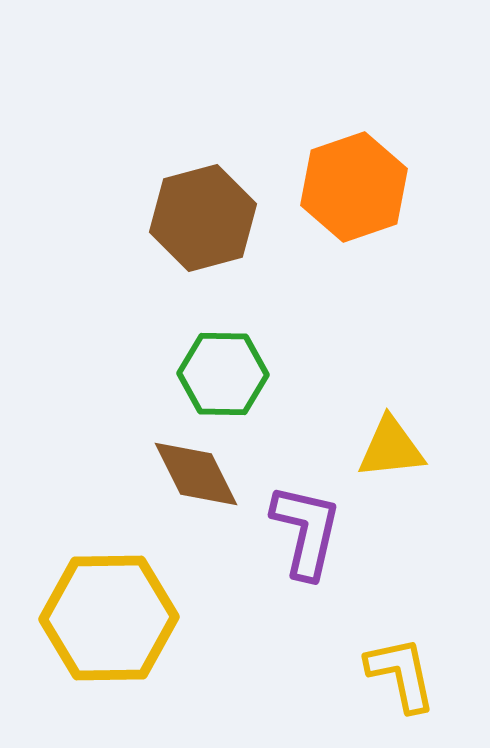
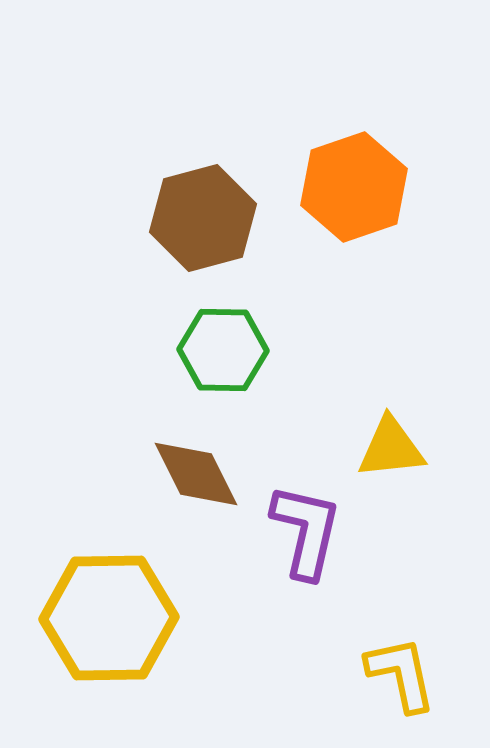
green hexagon: moved 24 px up
